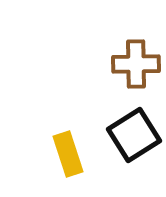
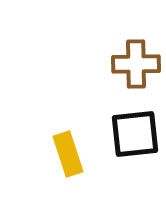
black square: moved 1 px right, 1 px up; rotated 26 degrees clockwise
